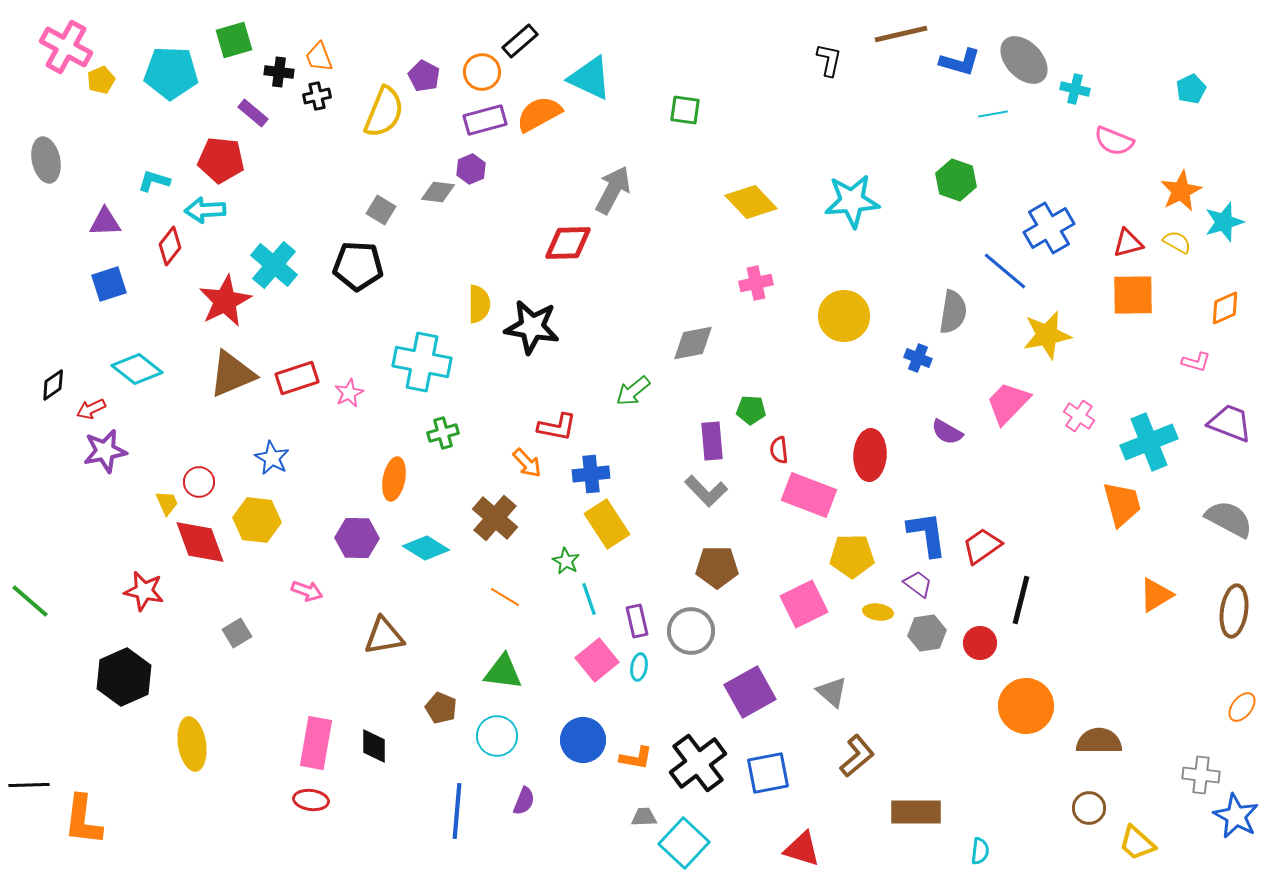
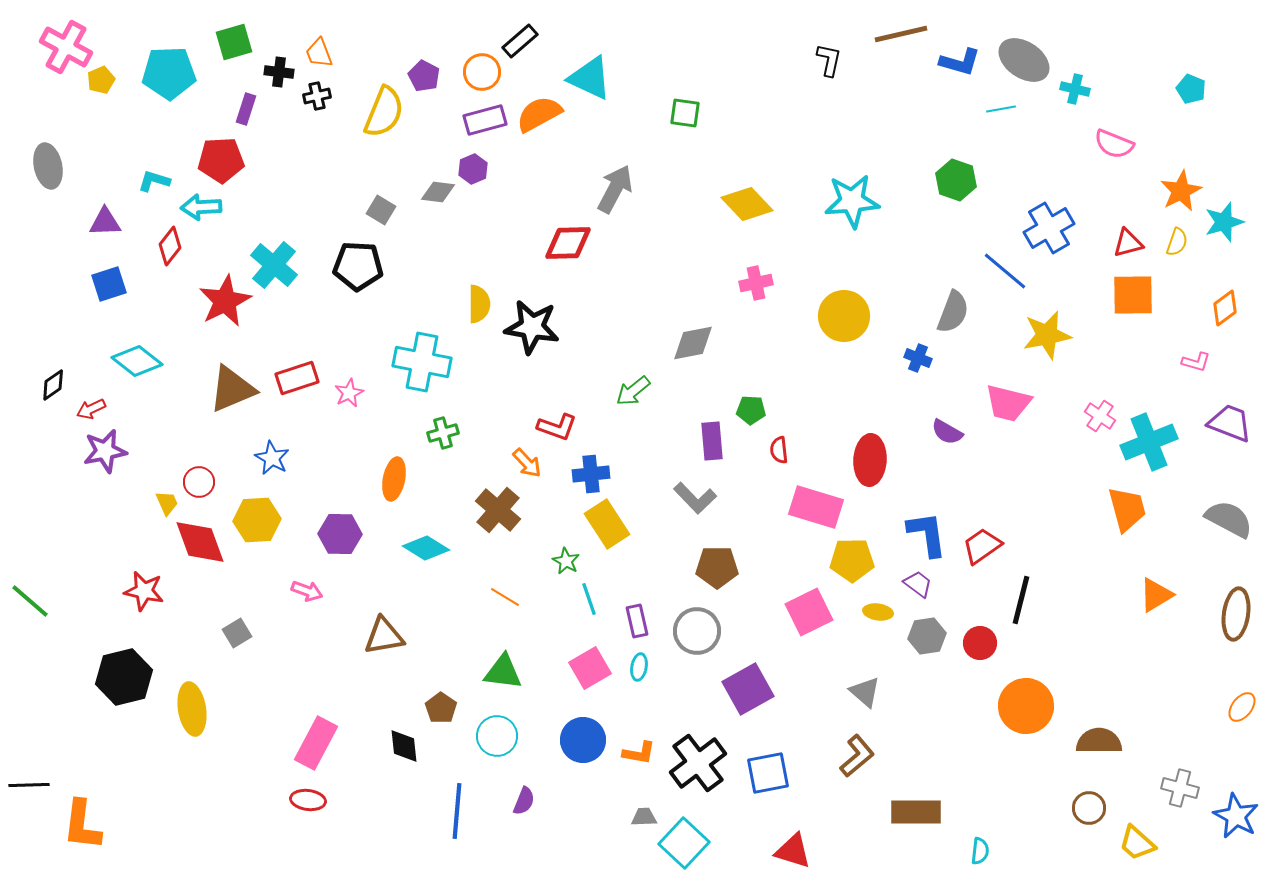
green square at (234, 40): moved 2 px down
orange trapezoid at (319, 57): moved 4 px up
gray ellipse at (1024, 60): rotated 12 degrees counterclockwise
cyan pentagon at (171, 73): moved 2 px left; rotated 4 degrees counterclockwise
cyan pentagon at (1191, 89): rotated 24 degrees counterclockwise
green square at (685, 110): moved 3 px down
purple rectangle at (253, 113): moved 7 px left, 4 px up; rotated 68 degrees clockwise
cyan line at (993, 114): moved 8 px right, 5 px up
pink semicircle at (1114, 141): moved 3 px down
gray ellipse at (46, 160): moved 2 px right, 6 px down
red pentagon at (221, 160): rotated 9 degrees counterclockwise
purple hexagon at (471, 169): moved 2 px right
gray arrow at (613, 190): moved 2 px right, 1 px up
yellow diamond at (751, 202): moved 4 px left, 2 px down
cyan arrow at (205, 210): moved 4 px left, 3 px up
yellow semicircle at (1177, 242): rotated 80 degrees clockwise
orange diamond at (1225, 308): rotated 12 degrees counterclockwise
gray semicircle at (953, 312): rotated 12 degrees clockwise
cyan diamond at (137, 369): moved 8 px up
brown triangle at (232, 374): moved 15 px down
pink trapezoid at (1008, 403): rotated 120 degrees counterclockwise
pink cross at (1079, 416): moved 21 px right
red L-shape at (557, 427): rotated 9 degrees clockwise
red ellipse at (870, 455): moved 5 px down
gray L-shape at (706, 491): moved 11 px left, 7 px down
pink rectangle at (809, 495): moved 7 px right, 12 px down; rotated 4 degrees counterclockwise
orange trapezoid at (1122, 504): moved 5 px right, 5 px down
brown cross at (495, 518): moved 3 px right, 8 px up
yellow hexagon at (257, 520): rotated 9 degrees counterclockwise
purple hexagon at (357, 538): moved 17 px left, 4 px up
yellow pentagon at (852, 556): moved 4 px down
pink square at (804, 604): moved 5 px right, 8 px down
brown ellipse at (1234, 611): moved 2 px right, 3 px down
gray circle at (691, 631): moved 6 px right
gray hexagon at (927, 633): moved 3 px down
pink square at (597, 660): moved 7 px left, 8 px down; rotated 9 degrees clockwise
black hexagon at (124, 677): rotated 10 degrees clockwise
purple square at (750, 692): moved 2 px left, 3 px up
gray triangle at (832, 692): moved 33 px right
brown pentagon at (441, 708): rotated 12 degrees clockwise
pink rectangle at (316, 743): rotated 18 degrees clockwise
yellow ellipse at (192, 744): moved 35 px up
black diamond at (374, 746): moved 30 px right; rotated 6 degrees counterclockwise
orange L-shape at (636, 758): moved 3 px right, 5 px up
gray cross at (1201, 775): moved 21 px left, 13 px down; rotated 9 degrees clockwise
red ellipse at (311, 800): moved 3 px left
orange L-shape at (83, 820): moved 1 px left, 5 px down
red triangle at (802, 849): moved 9 px left, 2 px down
